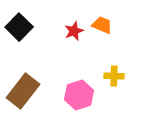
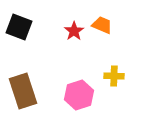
black square: rotated 24 degrees counterclockwise
red star: rotated 12 degrees counterclockwise
brown rectangle: rotated 56 degrees counterclockwise
